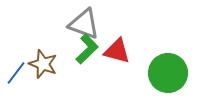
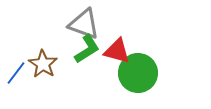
green L-shape: rotated 12 degrees clockwise
brown star: rotated 12 degrees clockwise
green circle: moved 30 px left
